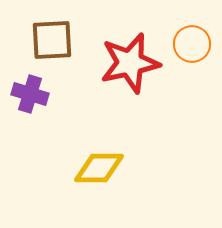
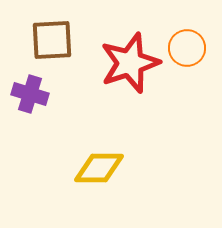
orange circle: moved 5 px left, 4 px down
red star: rotated 6 degrees counterclockwise
